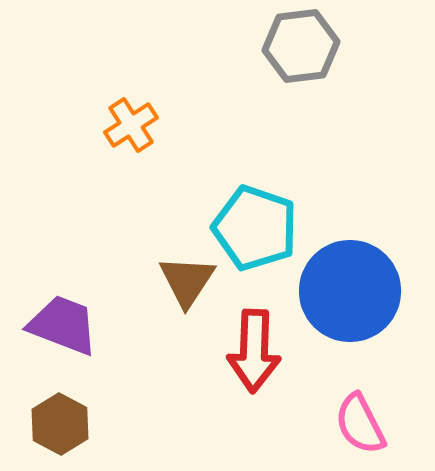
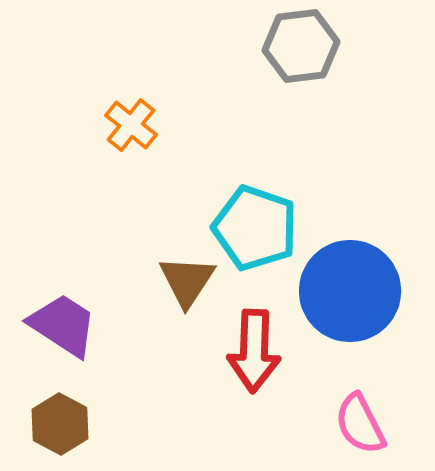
orange cross: rotated 18 degrees counterclockwise
purple trapezoid: rotated 12 degrees clockwise
